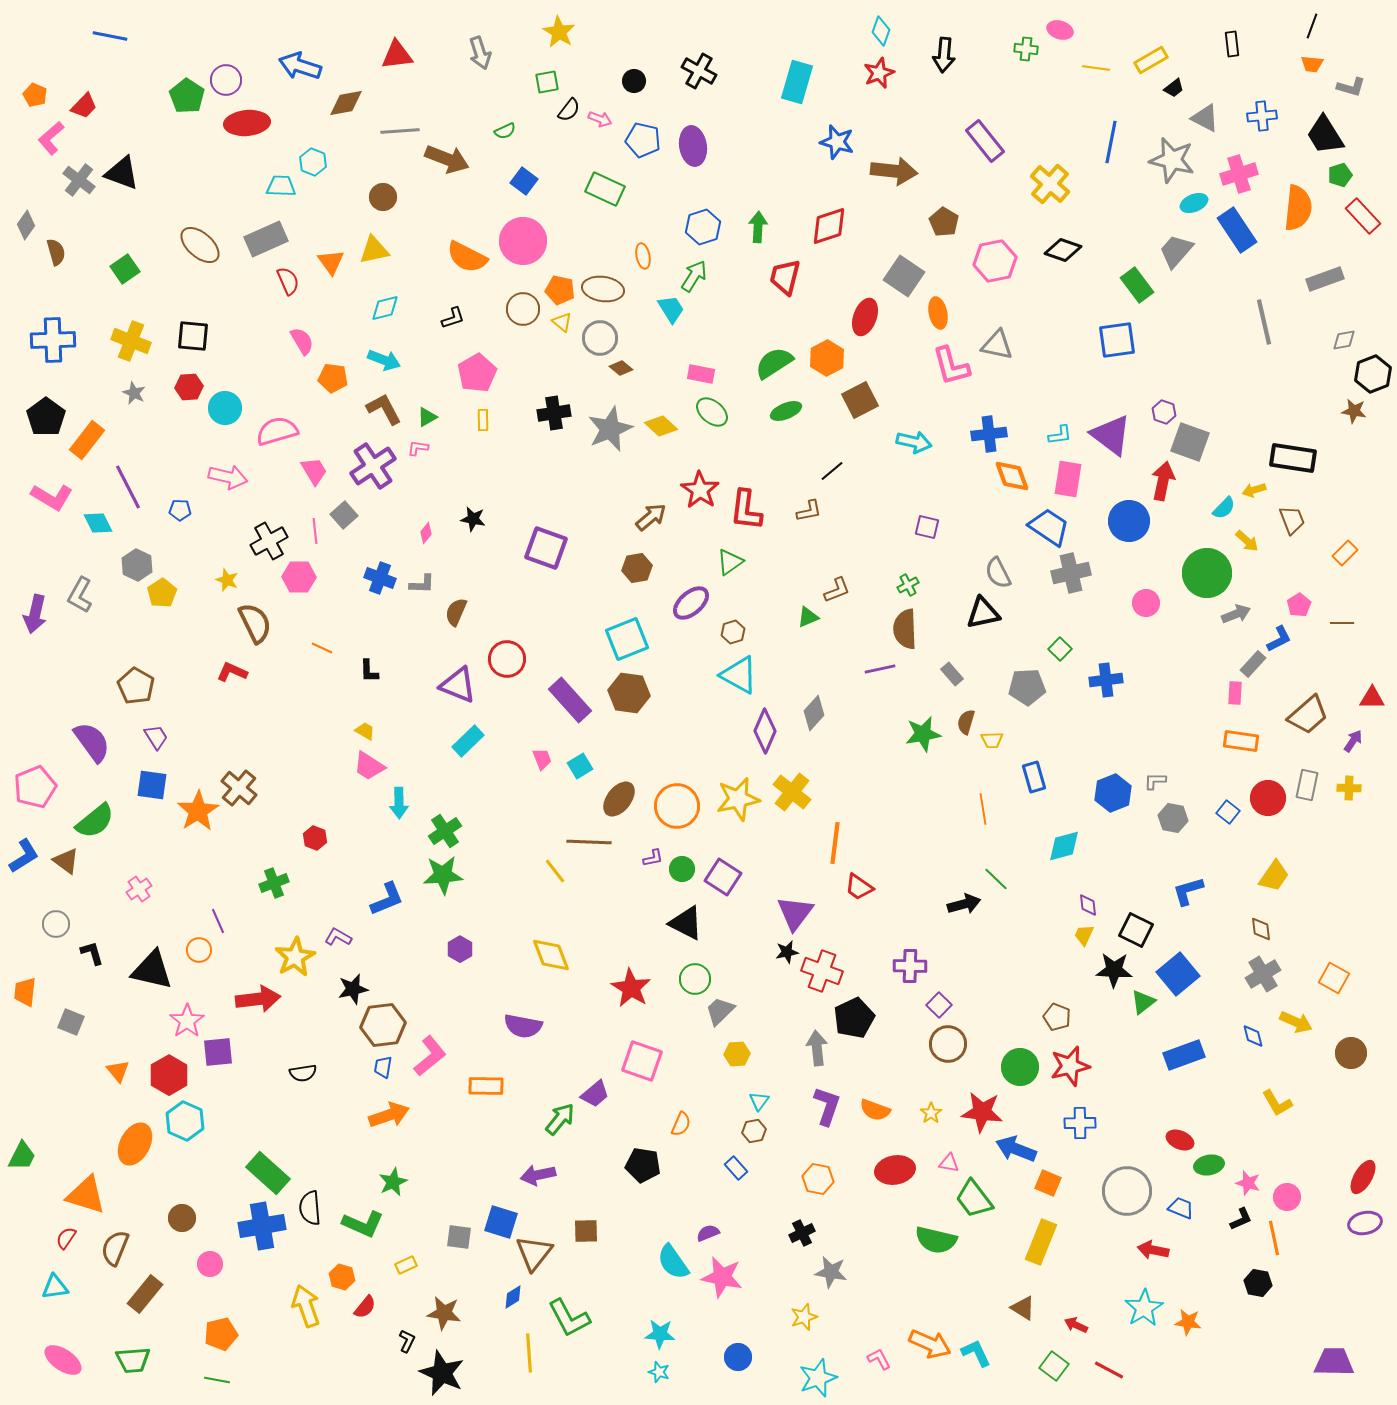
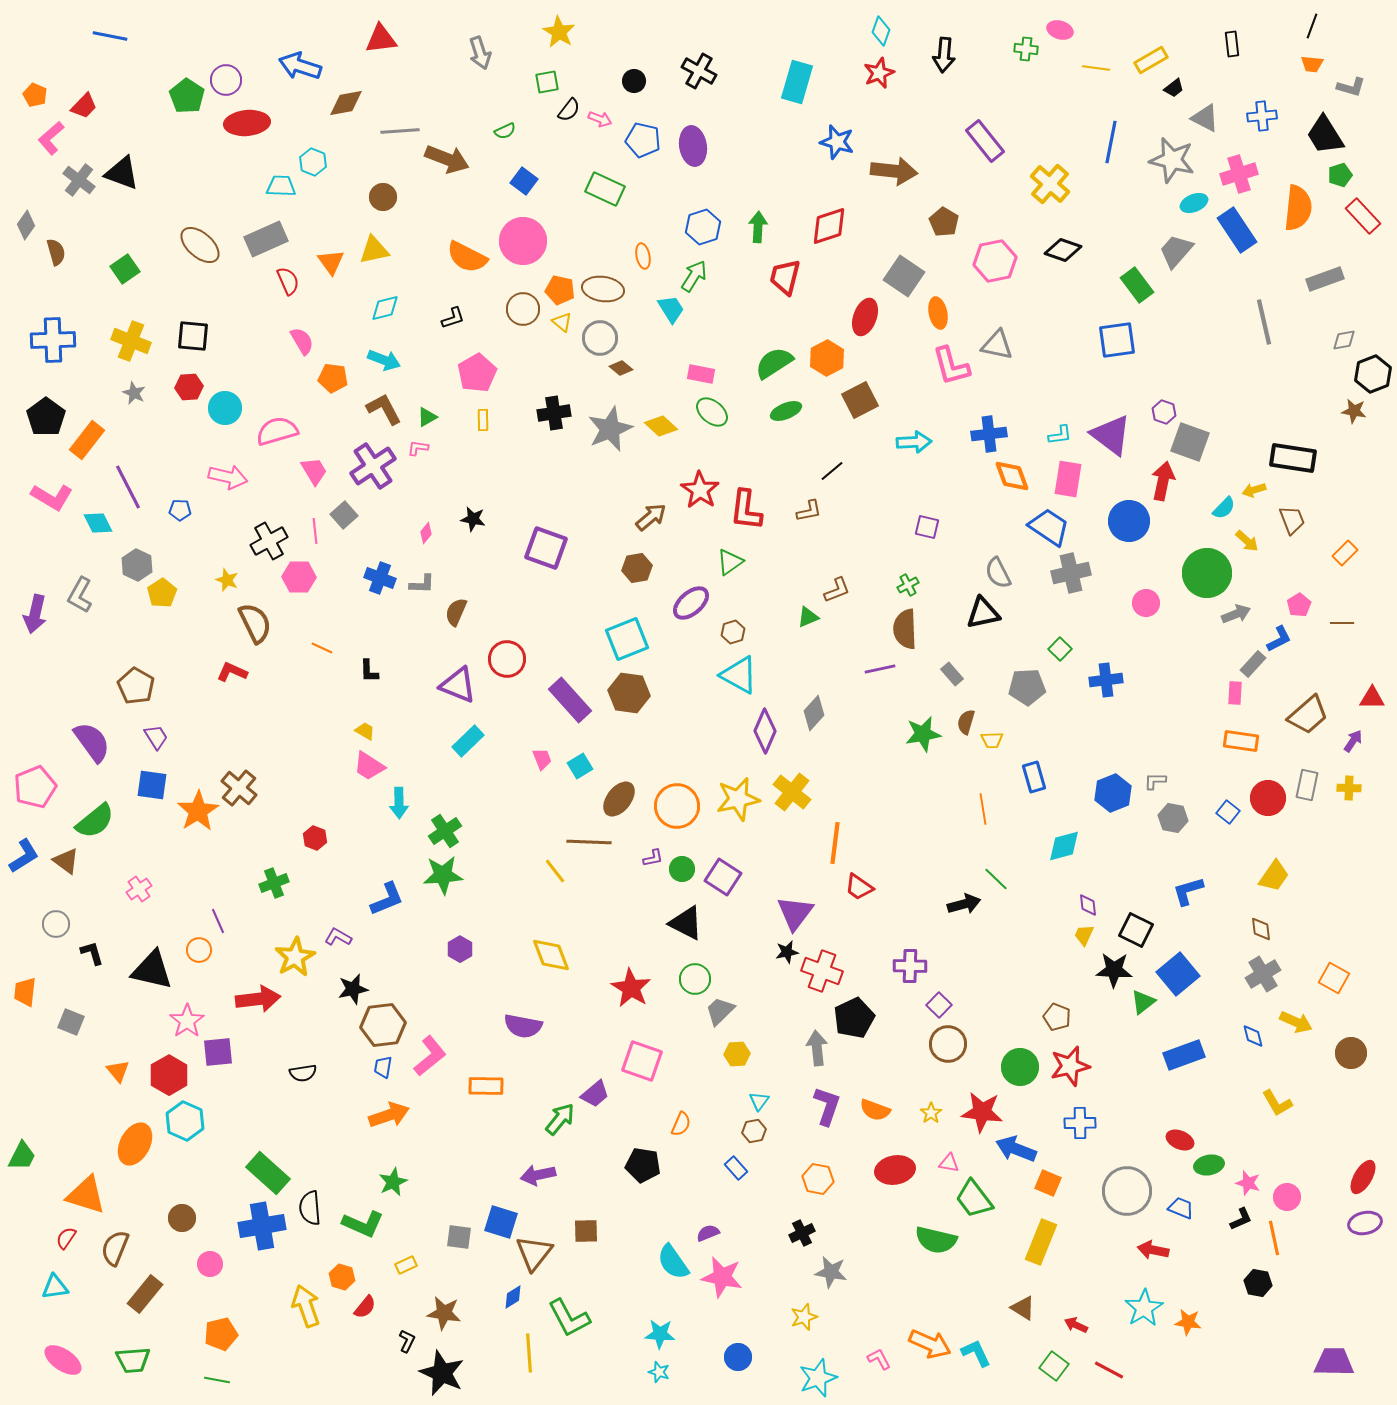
red triangle at (397, 55): moved 16 px left, 16 px up
cyan arrow at (914, 442): rotated 16 degrees counterclockwise
